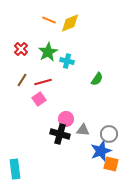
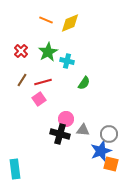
orange line: moved 3 px left
red cross: moved 2 px down
green semicircle: moved 13 px left, 4 px down
